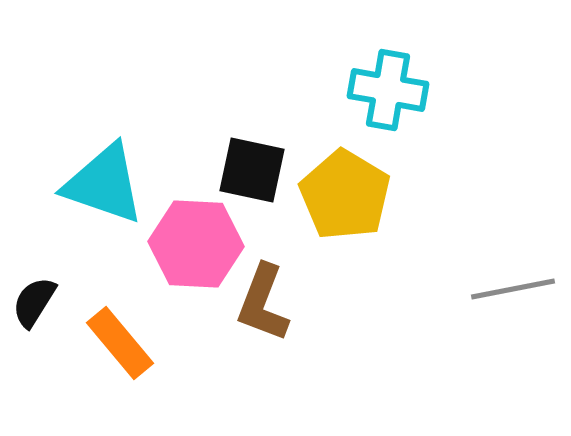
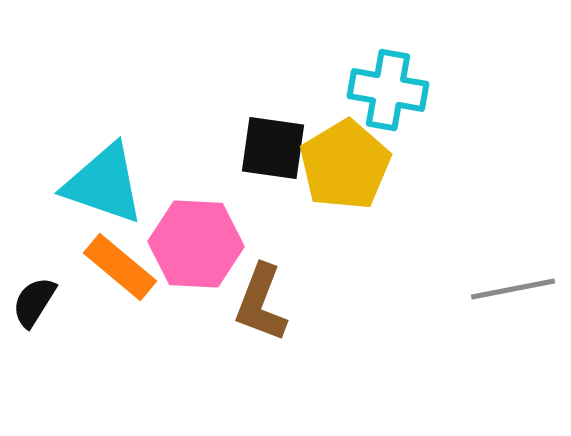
black square: moved 21 px right, 22 px up; rotated 4 degrees counterclockwise
yellow pentagon: moved 30 px up; rotated 10 degrees clockwise
brown L-shape: moved 2 px left
orange rectangle: moved 76 px up; rotated 10 degrees counterclockwise
